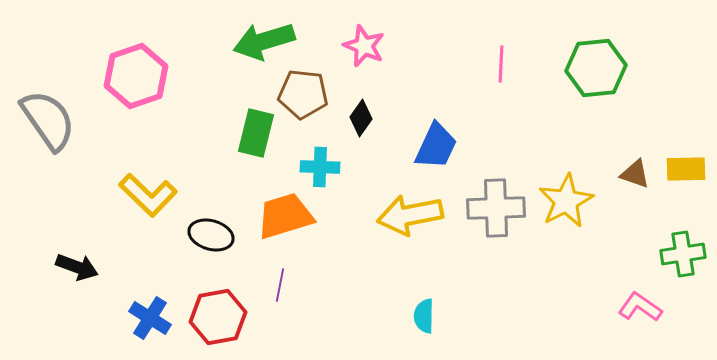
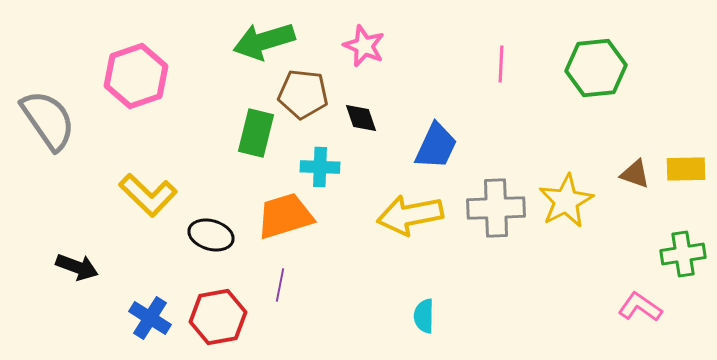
black diamond: rotated 54 degrees counterclockwise
